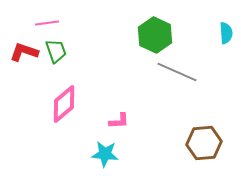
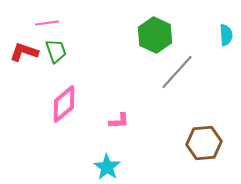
cyan semicircle: moved 2 px down
gray line: rotated 72 degrees counterclockwise
cyan star: moved 2 px right, 13 px down; rotated 28 degrees clockwise
